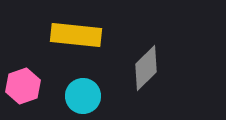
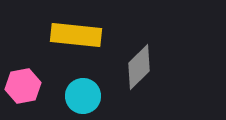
gray diamond: moved 7 px left, 1 px up
pink hexagon: rotated 8 degrees clockwise
